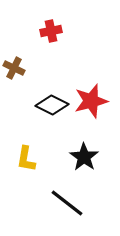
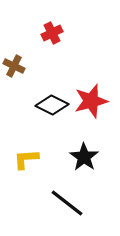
red cross: moved 1 px right, 2 px down; rotated 15 degrees counterclockwise
brown cross: moved 2 px up
yellow L-shape: rotated 76 degrees clockwise
